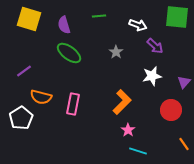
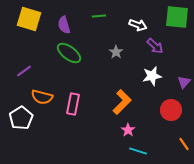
orange semicircle: moved 1 px right
